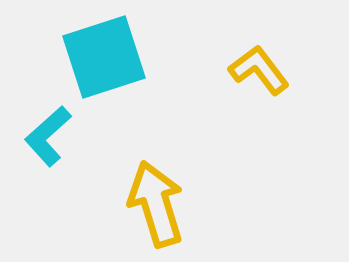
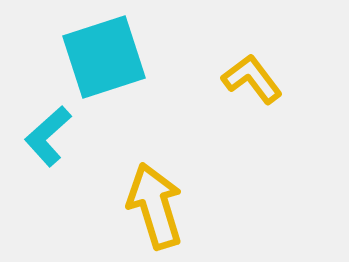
yellow L-shape: moved 7 px left, 9 px down
yellow arrow: moved 1 px left, 2 px down
